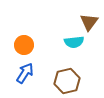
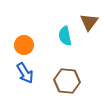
cyan semicircle: moved 9 px left, 6 px up; rotated 84 degrees clockwise
blue arrow: rotated 115 degrees clockwise
brown hexagon: rotated 20 degrees clockwise
